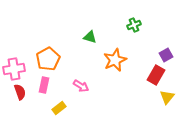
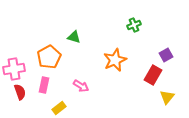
green triangle: moved 16 px left
orange pentagon: moved 1 px right, 2 px up
red rectangle: moved 3 px left
